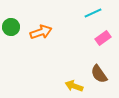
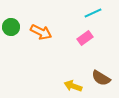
orange arrow: rotated 45 degrees clockwise
pink rectangle: moved 18 px left
brown semicircle: moved 2 px right, 4 px down; rotated 24 degrees counterclockwise
yellow arrow: moved 1 px left
